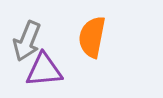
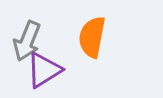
purple triangle: rotated 27 degrees counterclockwise
